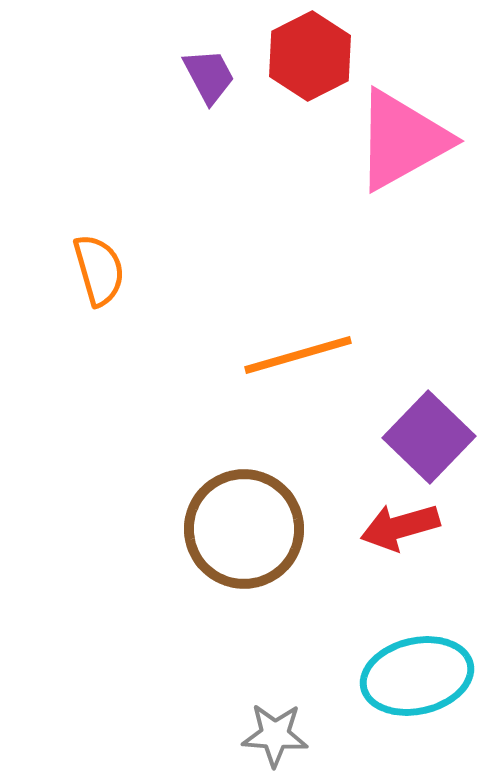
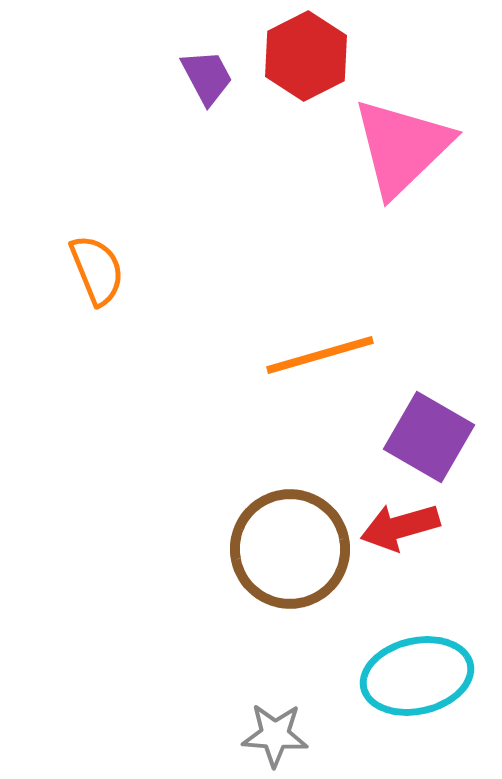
red hexagon: moved 4 px left
purple trapezoid: moved 2 px left, 1 px down
pink triangle: moved 7 px down; rotated 15 degrees counterclockwise
orange semicircle: moved 2 px left; rotated 6 degrees counterclockwise
orange line: moved 22 px right
purple square: rotated 14 degrees counterclockwise
brown circle: moved 46 px right, 20 px down
